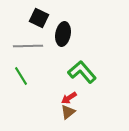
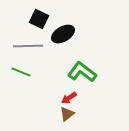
black square: moved 1 px down
black ellipse: rotated 50 degrees clockwise
green L-shape: rotated 12 degrees counterclockwise
green line: moved 4 px up; rotated 36 degrees counterclockwise
brown triangle: moved 1 px left, 2 px down
